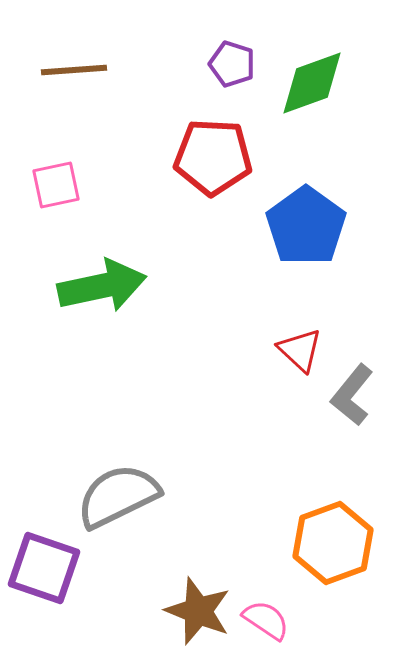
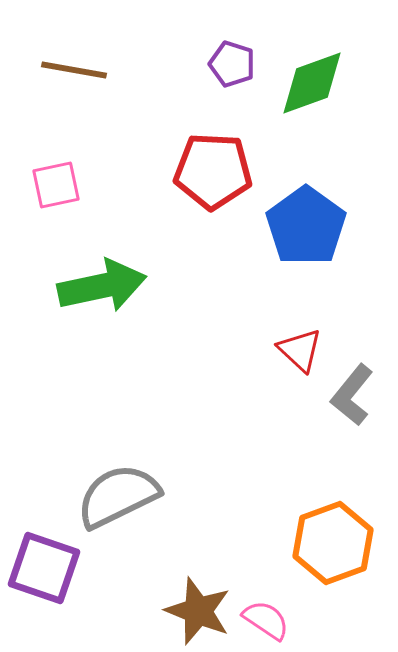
brown line: rotated 14 degrees clockwise
red pentagon: moved 14 px down
